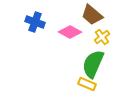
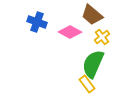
blue cross: moved 2 px right
yellow rectangle: rotated 30 degrees clockwise
